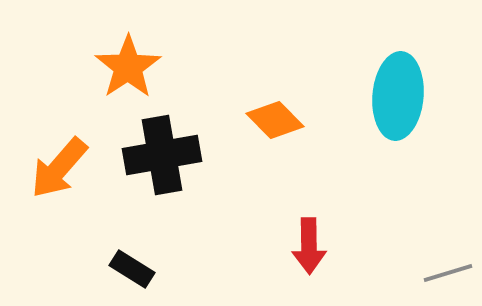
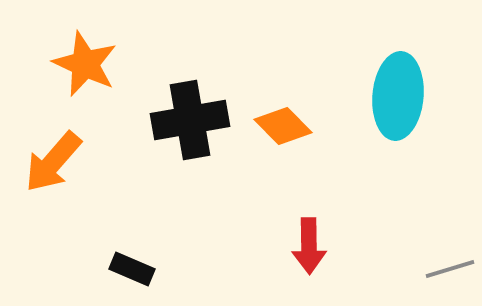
orange star: moved 43 px left, 3 px up; rotated 14 degrees counterclockwise
orange diamond: moved 8 px right, 6 px down
black cross: moved 28 px right, 35 px up
orange arrow: moved 6 px left, 6 px up
black rectangle: rotated 9 degrees counterclockwise
gray line: moved 2 px right, 4 px up
